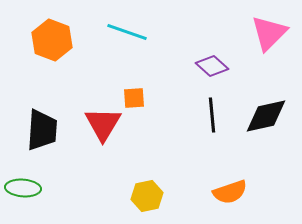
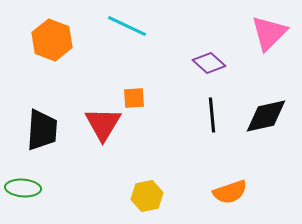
cyan line: moved 6 px up; rotated 6 degrees clockwise
purple diamond: moved 3 px left, 3 px up
